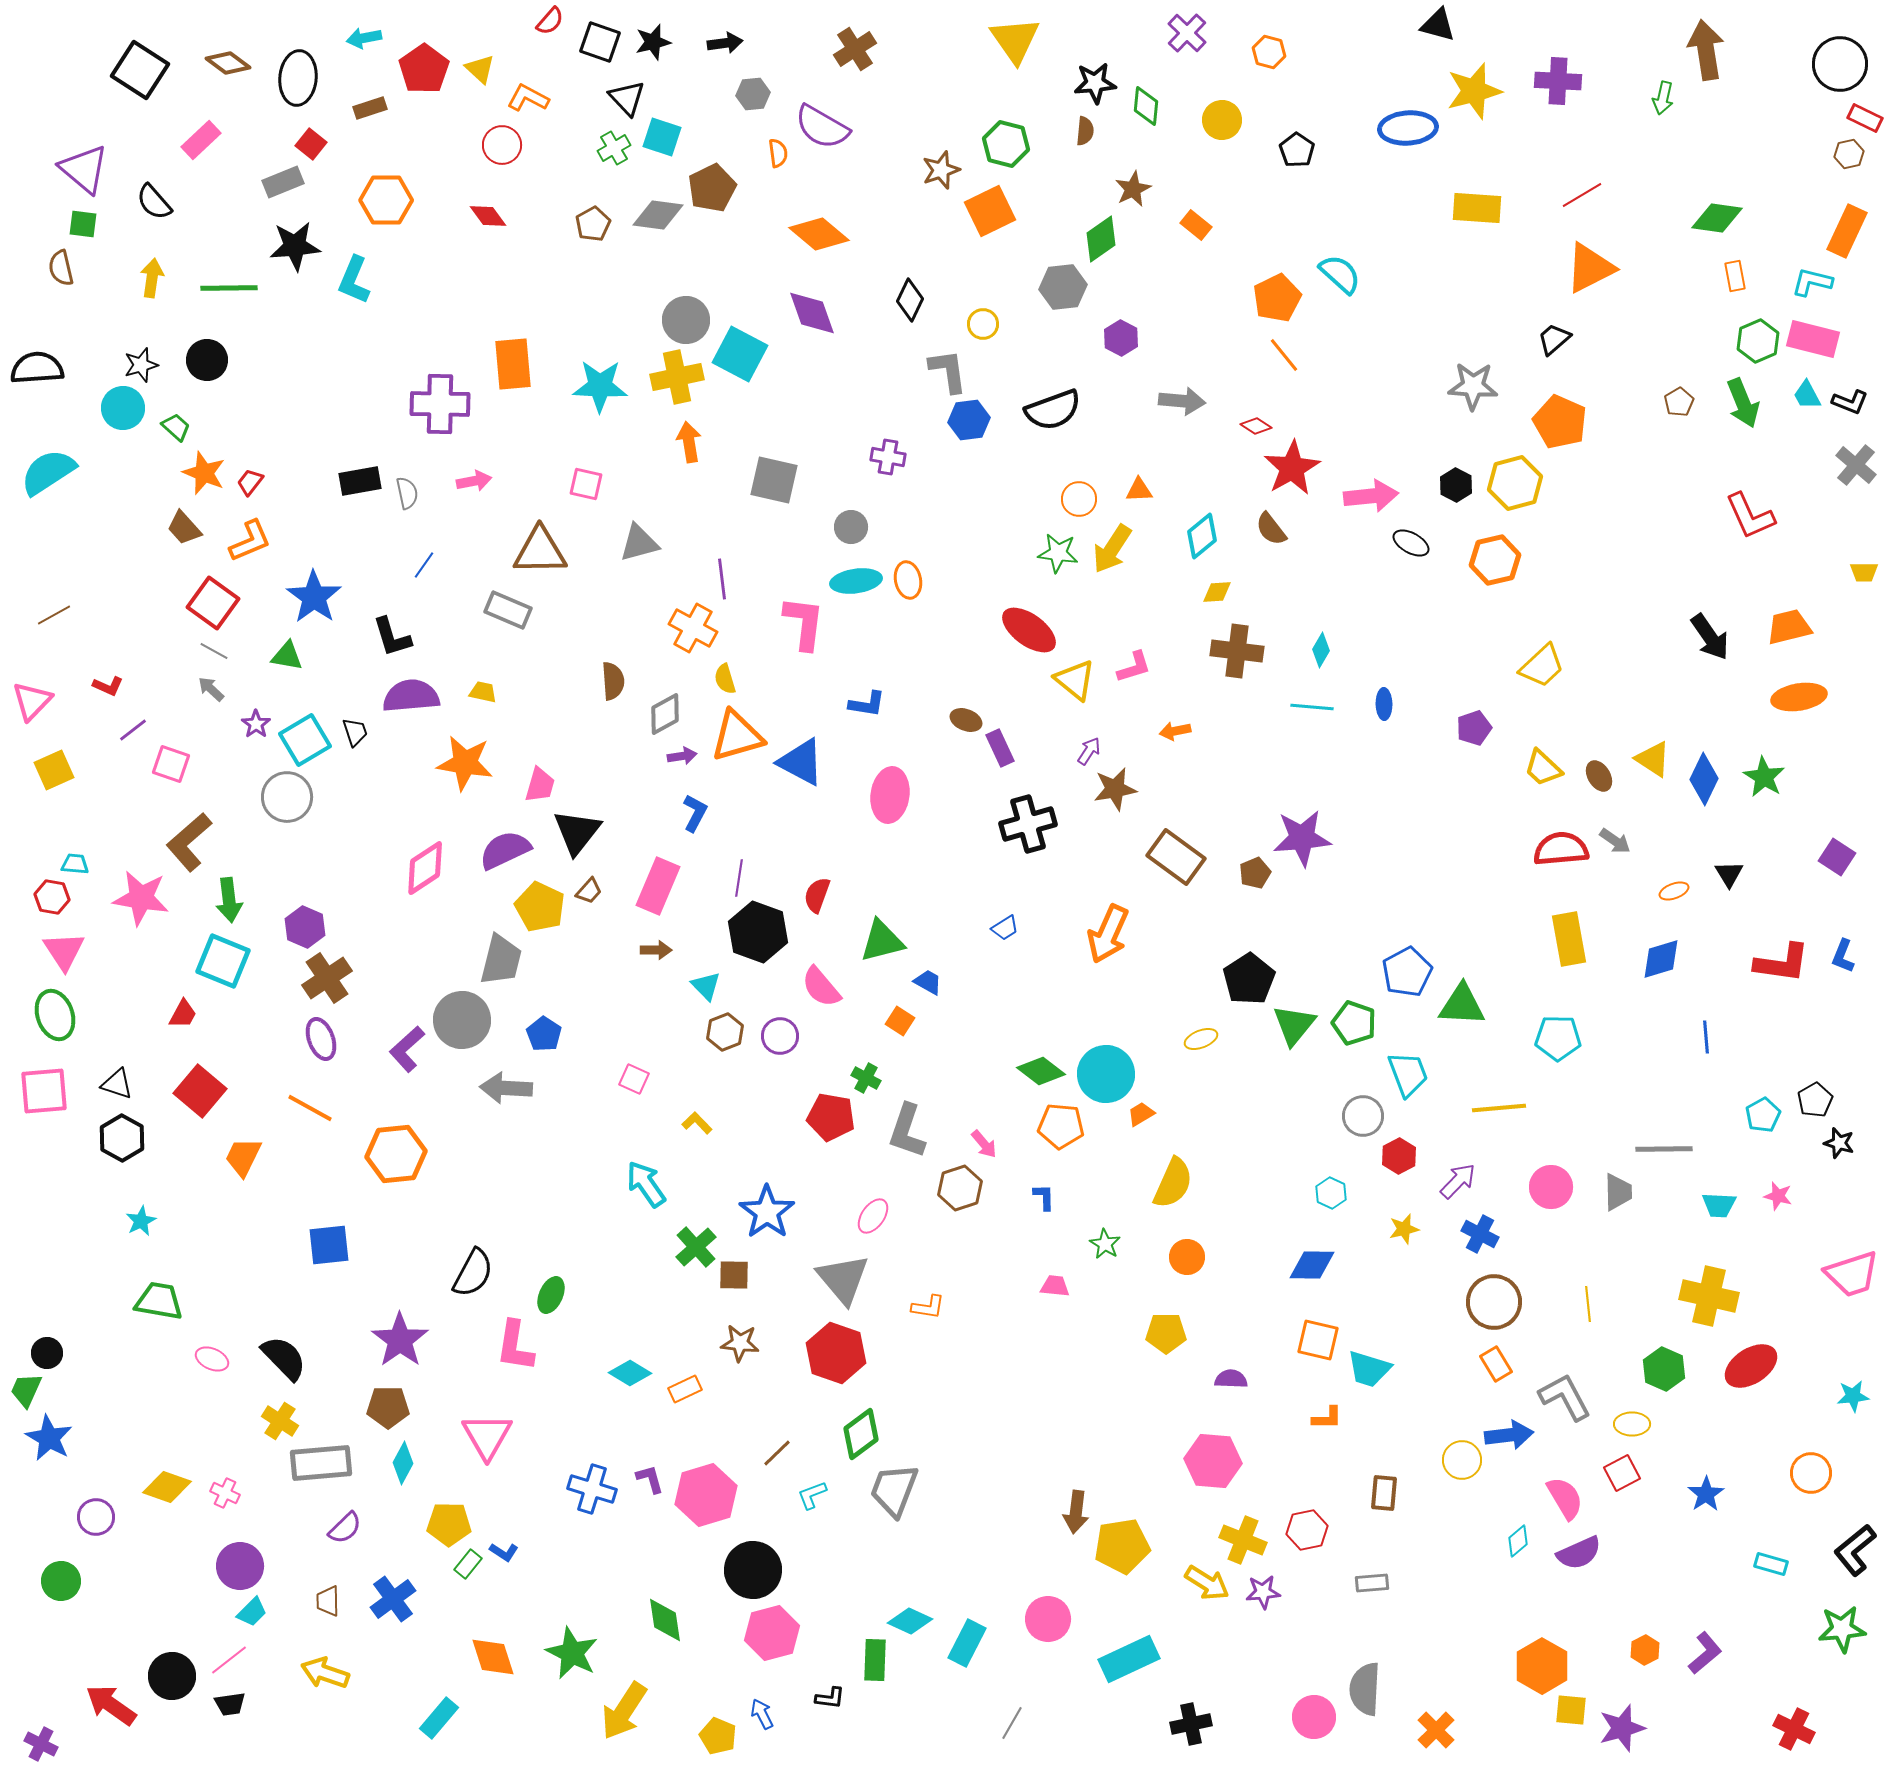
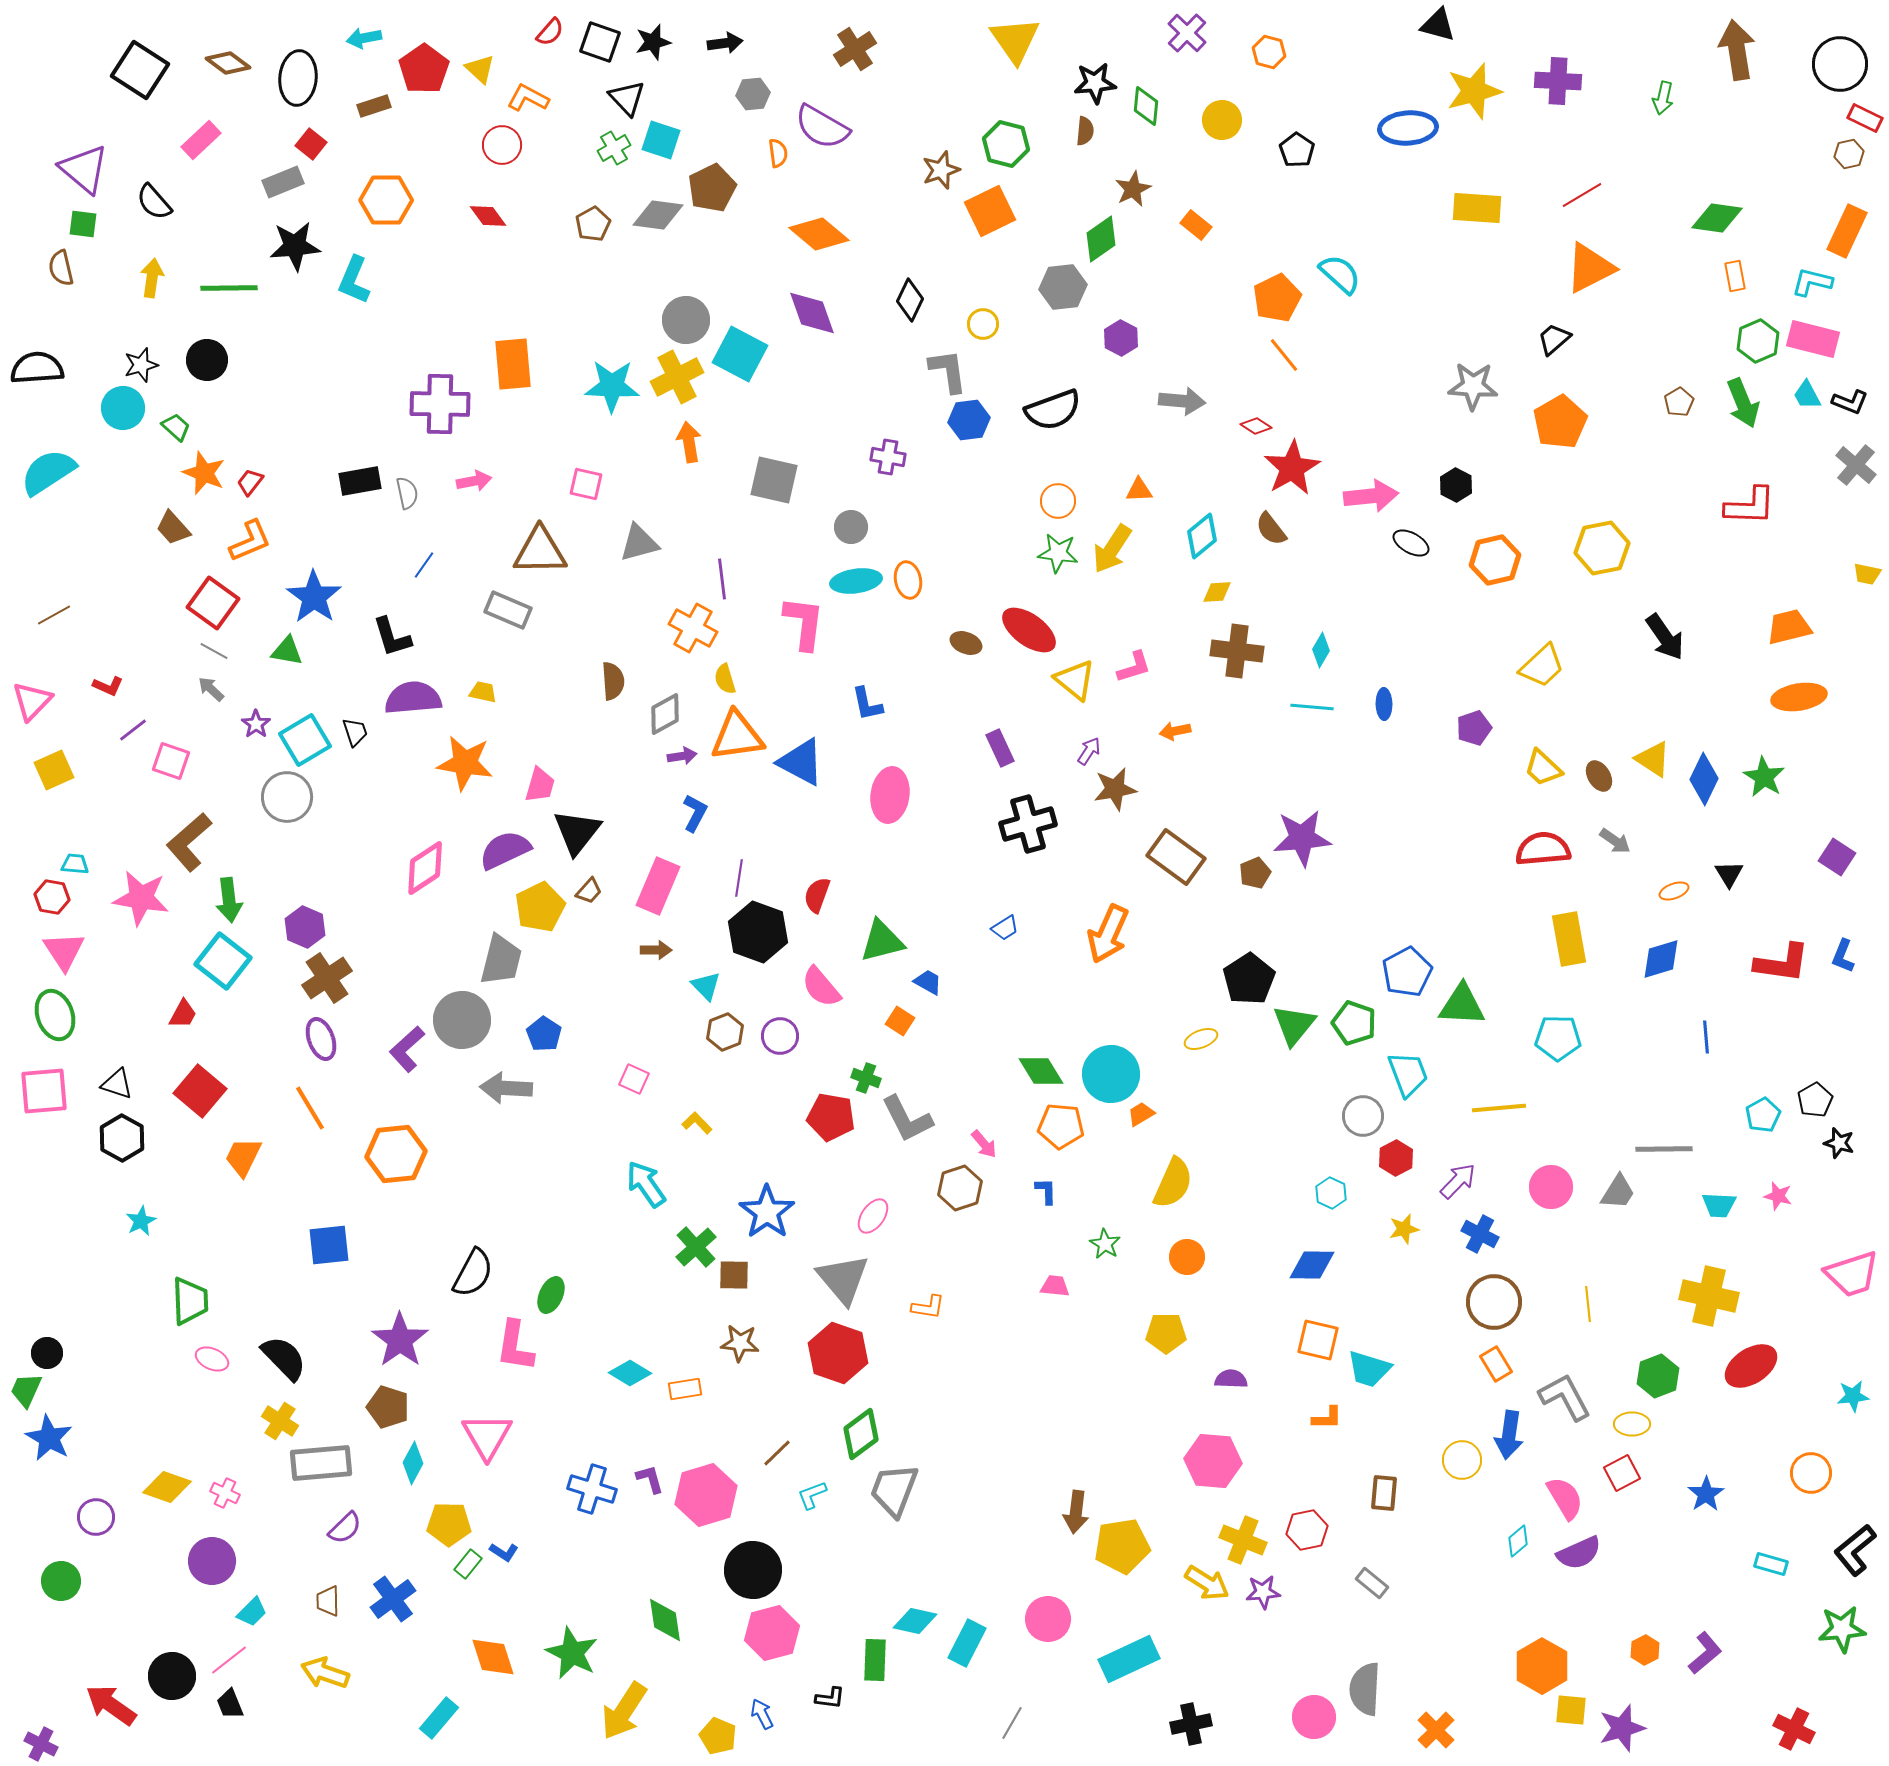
red semicircle at (550, 21): moved 11 px down
brown arrow at (1706, 50): moved 31 px right
brown rectangle at (370, 108): moved 4 px right, 2 px up
cyan square at (662, 137): moved 1 px left, 3 px down
yellow cross at (677, 377): rotated 15 degrees counterclockwise
cyan star at (600, 386): moved 12 px right
orange pentagon at (1560, 422): rotated 18 degrees clockwise
yellow hexagon at (1515, 483): moved 87 px right, 65 px down; rotated 4 degrees clockwise
orange circle at (1079, 499): moved 21 px left, 2 px down
red L-shape at (1750, 516): moved 10 px up; rotated 64 degrees counterclockwise
brown trapezoid at (184, 528): moved 11 px left
yellow trapezoid at (1864, 572): moved 3 px right, 2 px down; rotated 12 degrees clockwise
black arrow at (1710, 637): moved 45 px left
green triangle at (287, 656): moved 5 px up
purple semicircle at (411, 696): moved 2 px right, 2 px down
blue L-shape at (867, 704): rotated 69 degrees clockwise
brown ellipse at (966, 720): moved 77 px up
orange triangle at (737, 736): rotated 8 degrees clockwise
pink square at (171, 764): moved 3 px up
red semicircle at (1561, 849): moved 18 px left
yellow pentagon at (540, 907): rotated 21 degrees clockwise
cyan square at (223, 961): rotated 16 degrees clockwise
green diamond at (1041, 1071): rotated 21 degrees clockwise
cyan circle at (1106, 1074): moved 5 px right
green cross at (866, 1078): rotated 8 degrees counterclockwise
orange line at (310, 1108): rotated 30 degrees clockwise
gray L-shape at (907, 1131): moved 12 px up; rotated 46 degrees counterclockwise
red hexagon at (1399, 1156): moved 3 px left, 2 px down
gray trapezoid at (1618, 1192): rotated 33 degrees clockwise
blue L-shape at (1044, 1197): moved 2 px right, 6 px up
green trapezoid at (159, 1301): moved 31 px right; rotated 78 degrees clockwise
red hexagon at (836, 1353): moved 2 px right
green hexagon at (1664, 1369): moved 6 px left, 7 px down; rotated 15 degrees clockwise
orange rectangle at (685, 1389): rotated 16 degrees clockwise
brown pentagon at (388, 1407): rotated 18 degrees clockwise
blue arrow at (1509, 1435): rotated 105 degrees clockwise
cyan diamond at (403, 1463): moved 10 px right
purple circle at (240, 1566): moved 28 px left, 5 px up
gray rectangle at (1372, 1583): rotated 44 degrees clockwise
cyan diamond at (910, 1621): moved 5 px right; rotated 12 degrees counterclockwise
black trapezoid at (230, 1704): rotated 76 degrees clockwise
